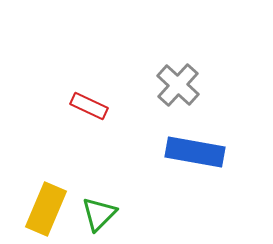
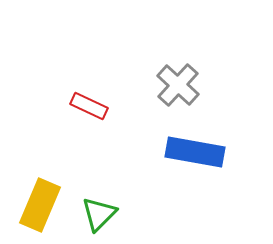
yellow rectangle: moved 6 px left, 4 px up
